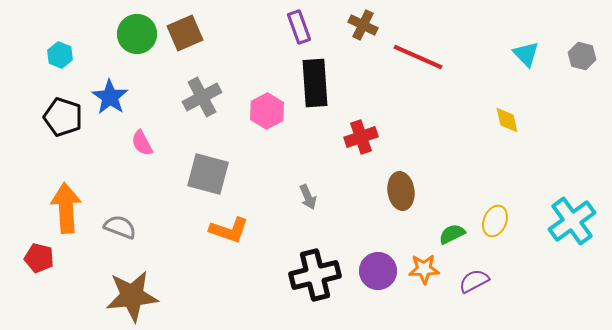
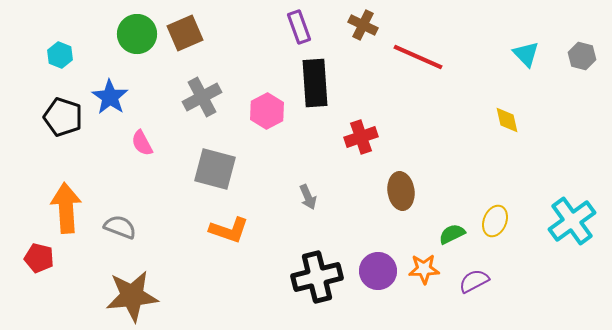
gray square: moved 7 px right, 5 px up
black cross: moved 2 px right, 2 px down
